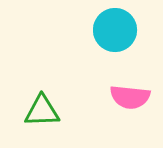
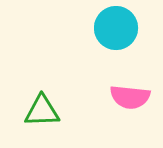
cyan circle: moved 1 px right, 2 px up
